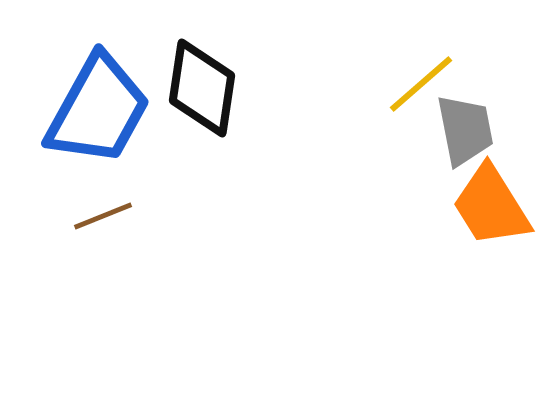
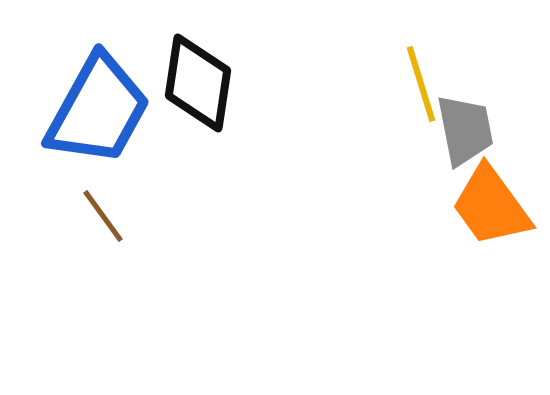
yellow line: rotated 66 degrees counterclockwise
black diamond: moved 4 px left, 5 px up
orange trapezoid: rotated 4 degrees counterclockwise
brown line: rotated 76 degrees clockwise
